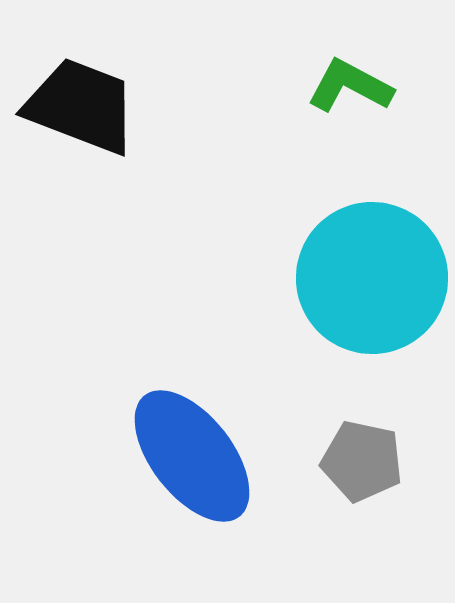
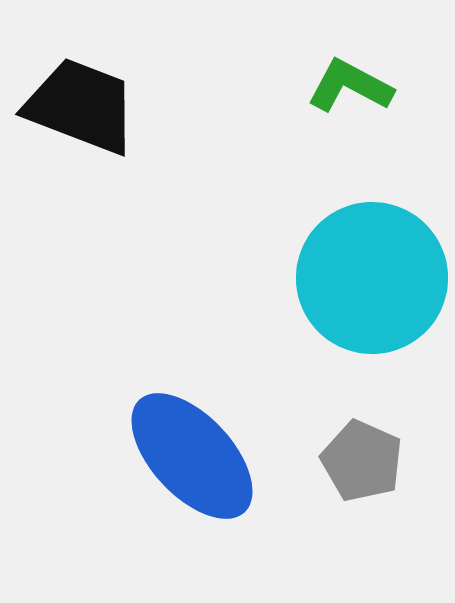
blue ellipse: rotated 5 degrees counterclockwise
gray pentagon: rotated 12 degrees clockwise
